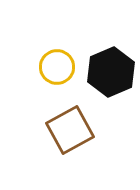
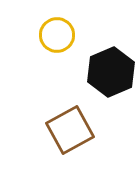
yellow circle: moved 32 px up
